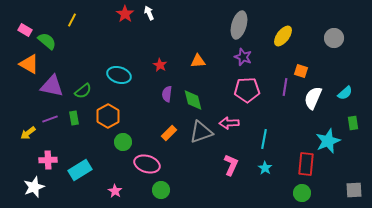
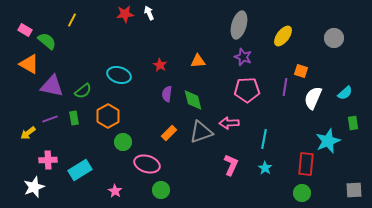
red star at (125, 14): rotated 30 degrees clockwise
